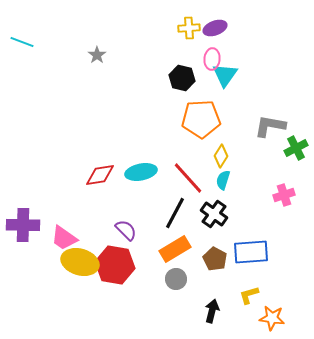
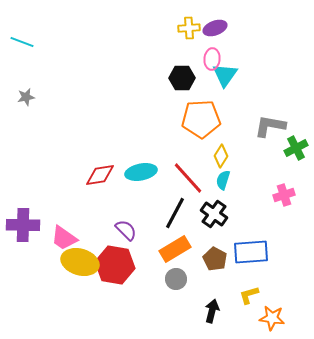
gray star: moved 71 px left, 42 px down; rotated 24 degrees clockwise
black hexagon: rotated 15 degrees counterclockwise
